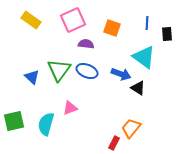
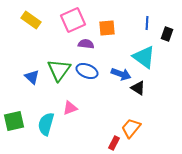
orange square: moved 5 px left; rotated 24 degrees counterclockwise
black rectangle: rotated 24 degrees clockwise
